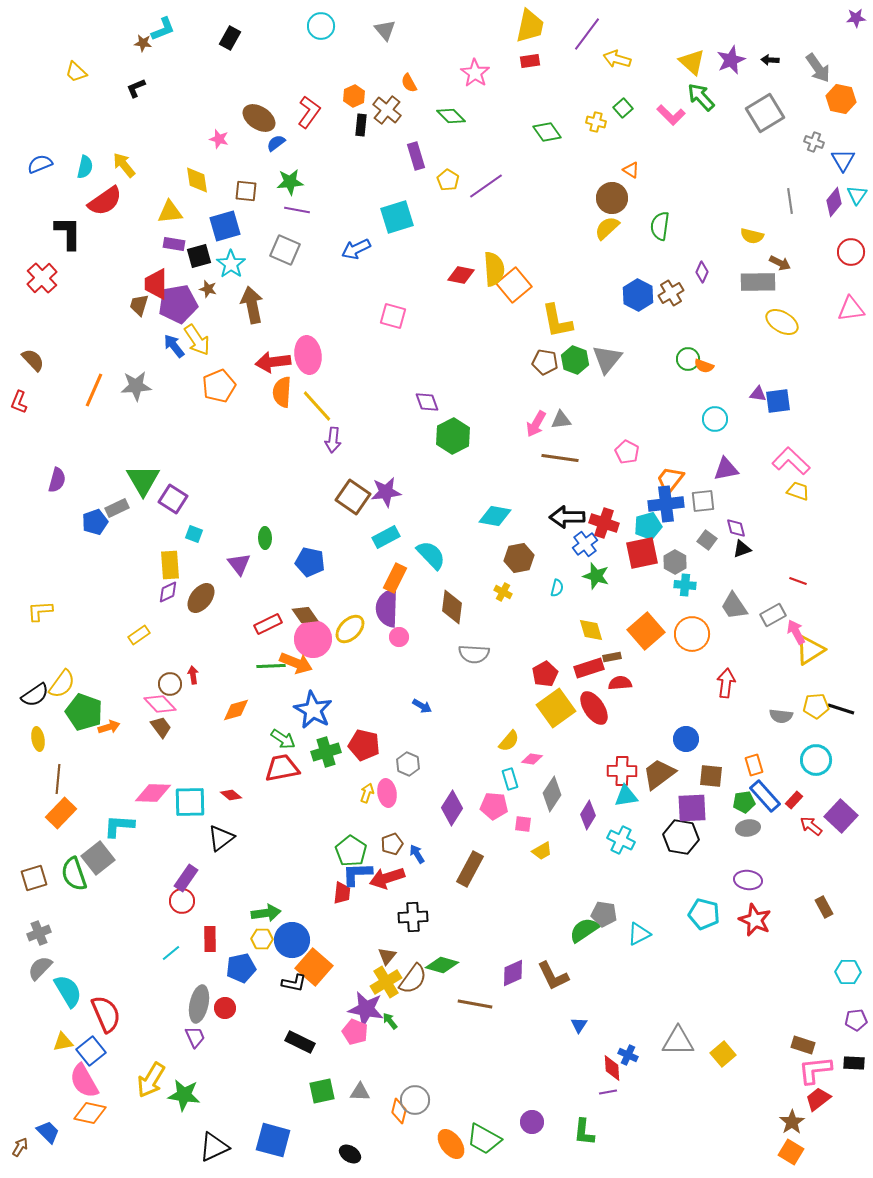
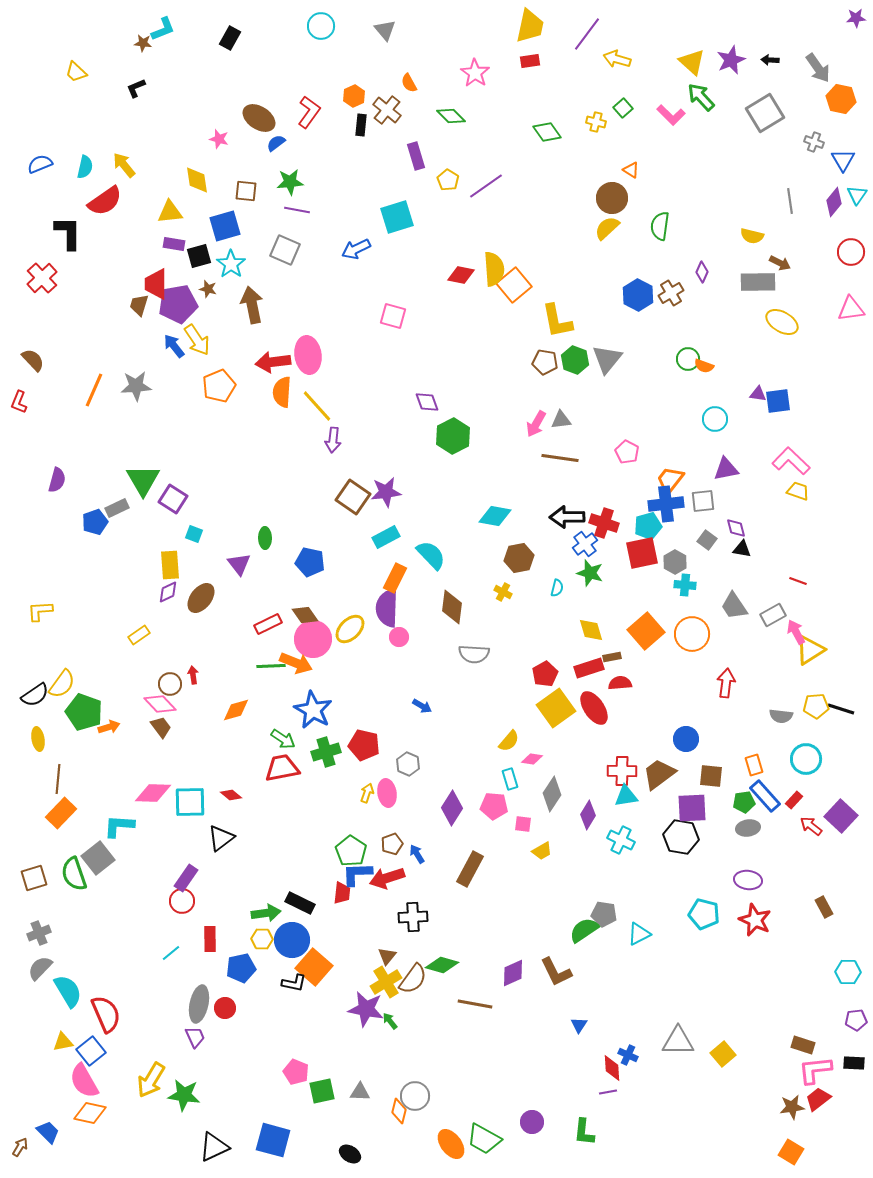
black triangle at (742, 549): rotated 30 degrees clockwise
green star at (596, 576): moved 6 px left, 3 px up
cyan circle at (816, 760): moved 10 px left, 1 px up
brown L-shape at (553, 976): moved 3 px right, 4 px up
pink pentagon at (355, 1032): moved 59 px left, 40 px down
black rectangle at (300, 1042): moved 139 px up
gray circle at (415, 1100): moved 4 px up
brown star at (792, 1122): moved 15 px up; rotated 25 degrees clockwise
